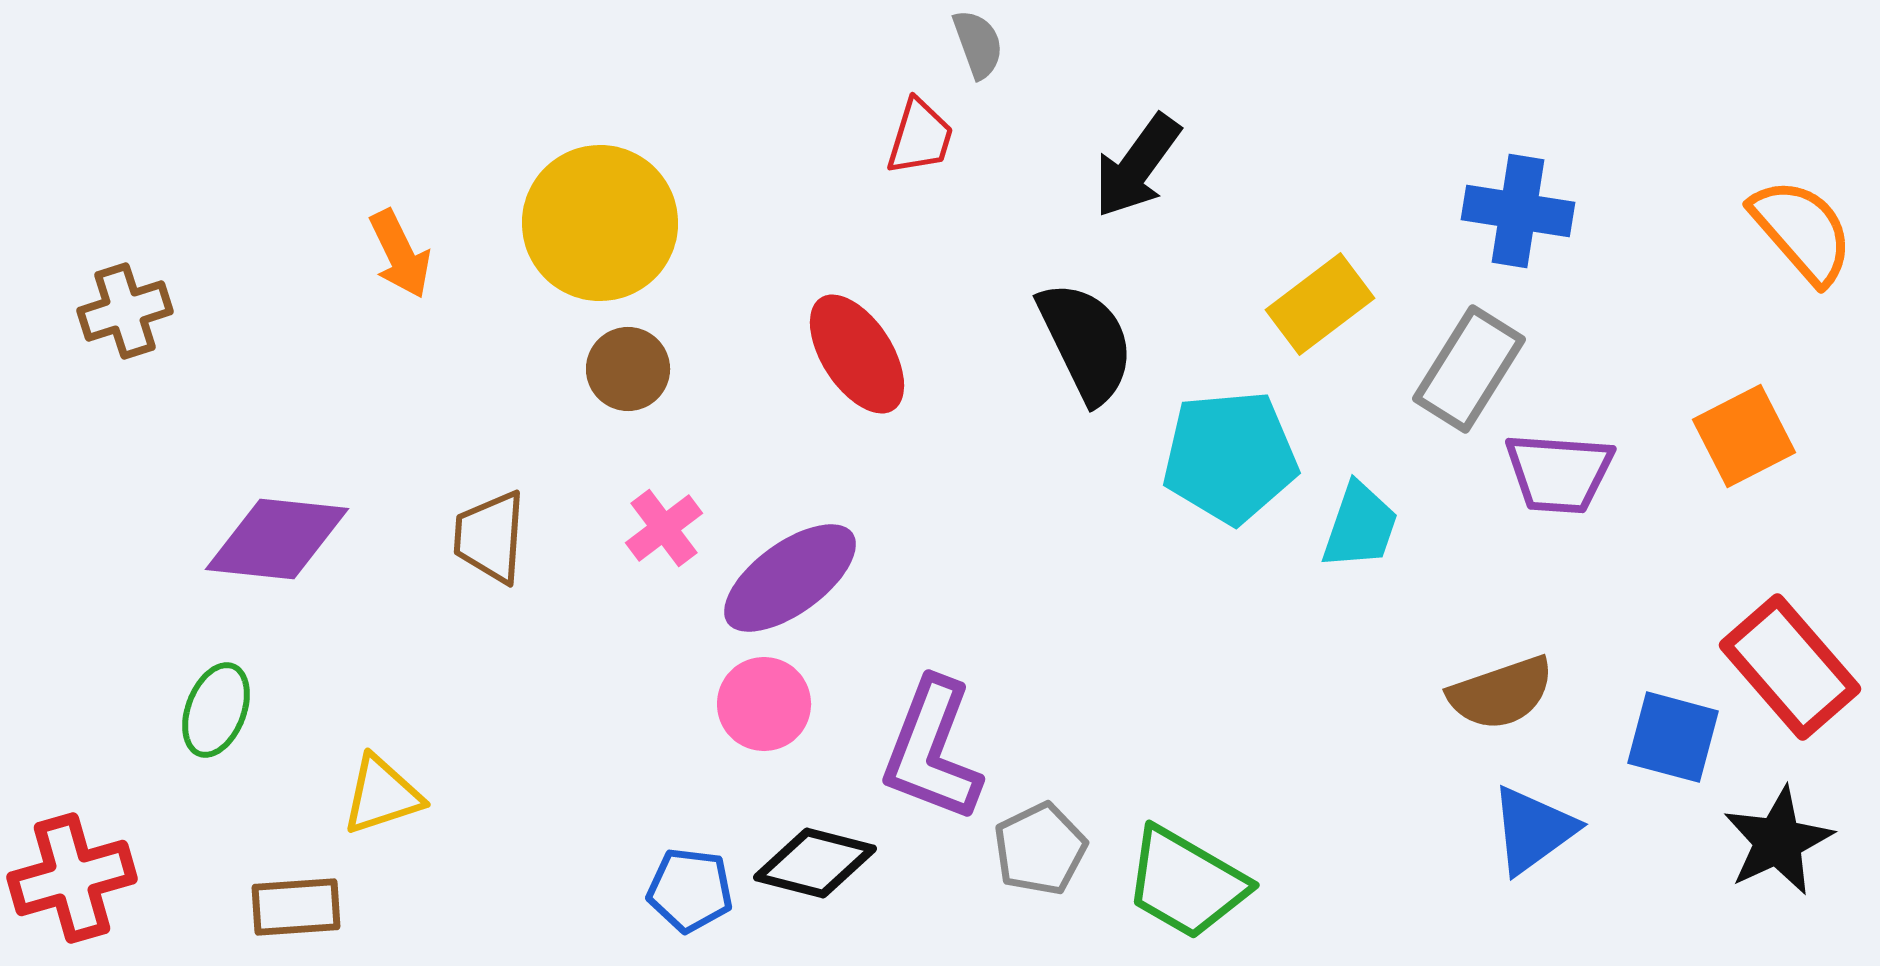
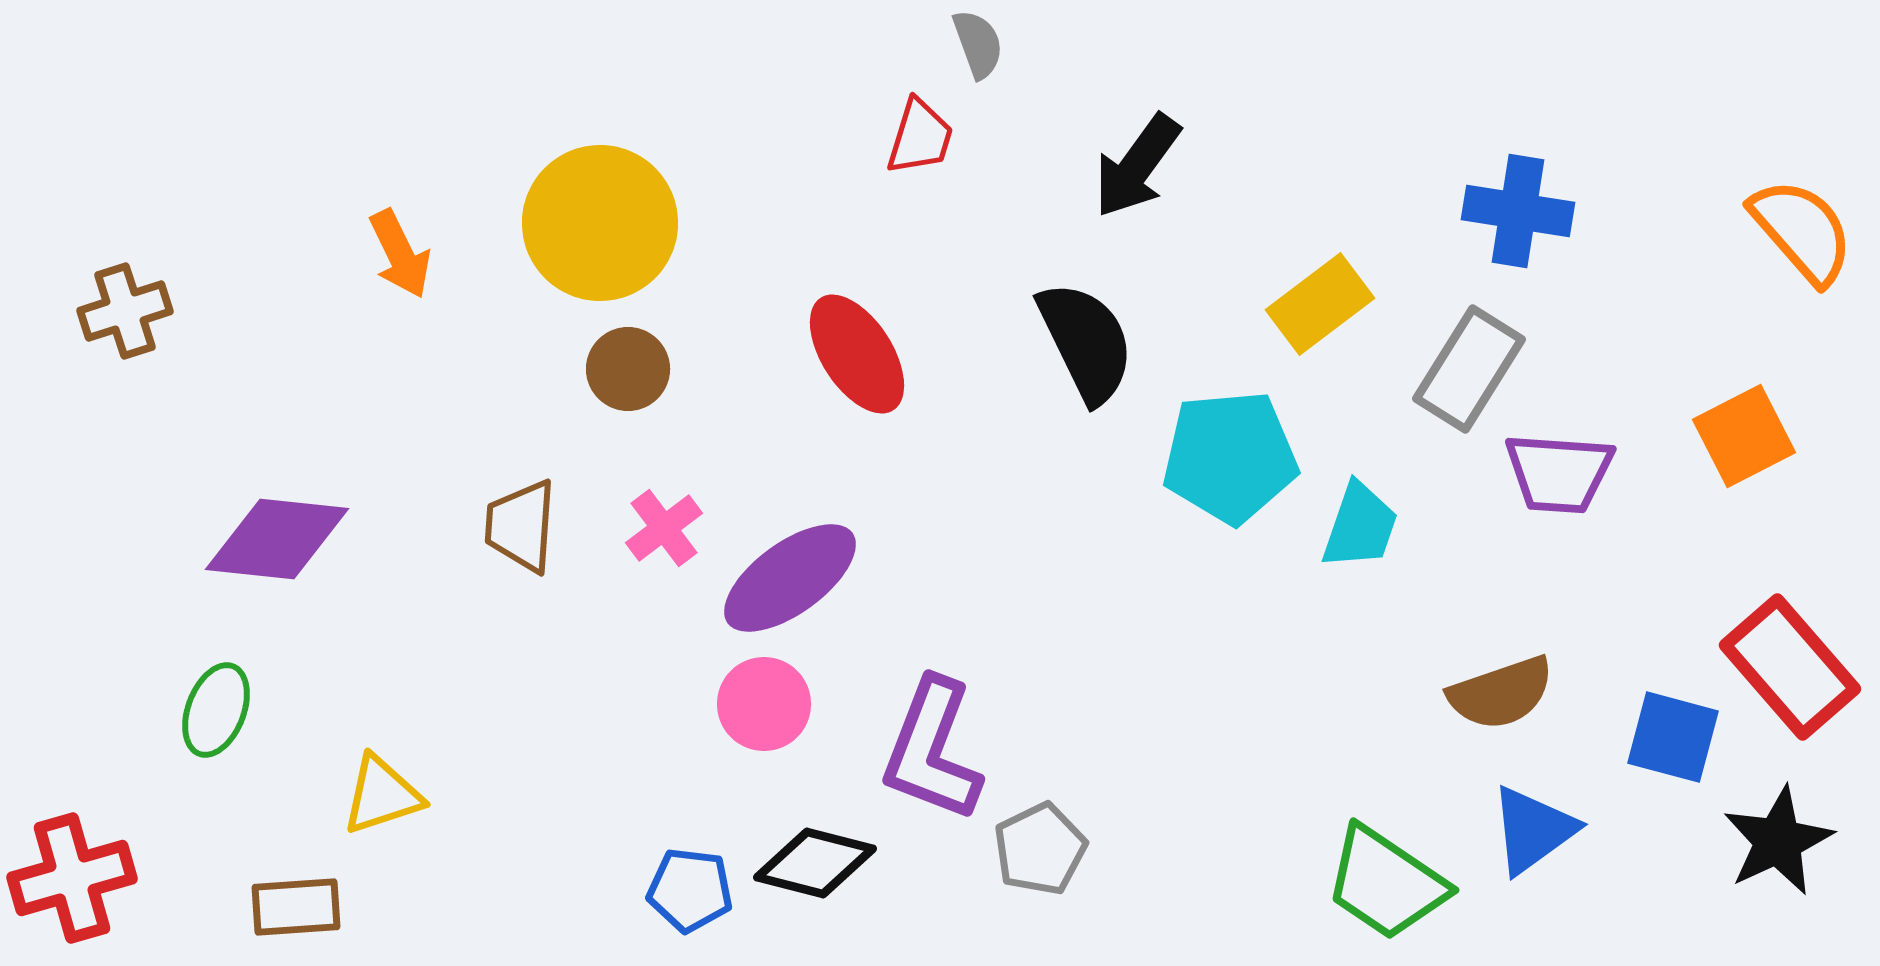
brown trapezoid: moved 31 px right, 11 px up
green trapezoid: moved 200 px right; rotated 4 degrees clockwise
